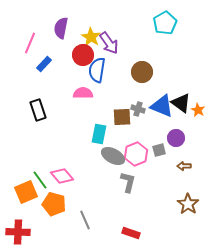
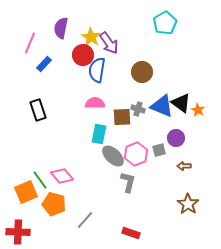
pink semicircle: moved 12 px right, 10 px down
gray ellipse: rotated 15 degrees clockwise
gray line: rotated 66 degrees clockwise
